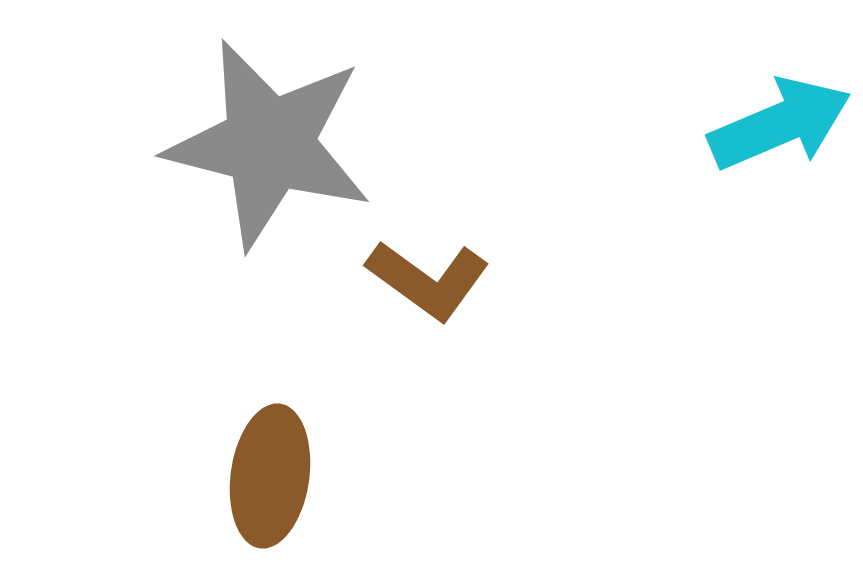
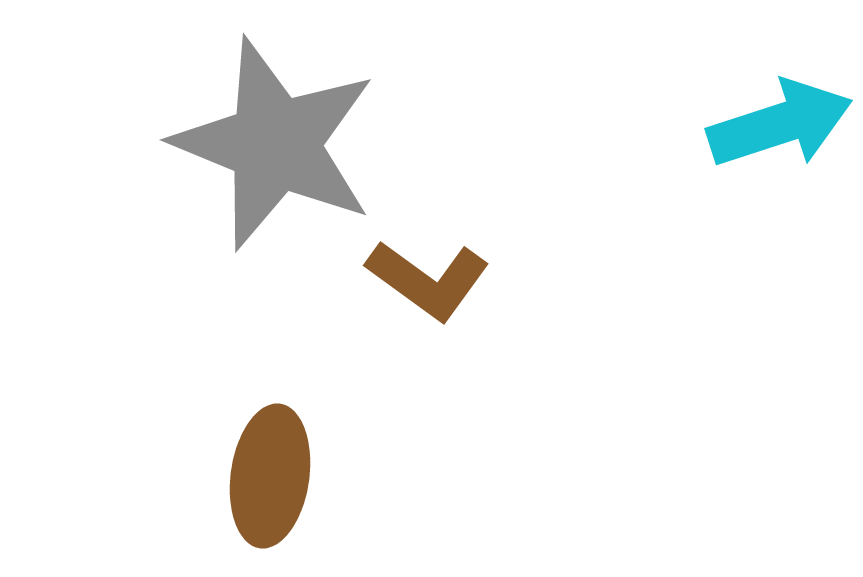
cyan arrow: rotated 5 degrees clockwise
gray star: moved 6 px right; rotated 8 degrees clockwise
